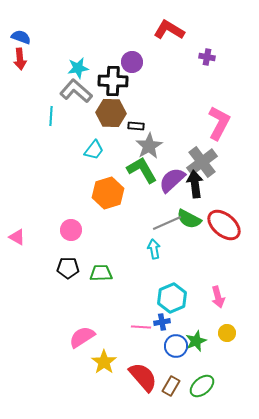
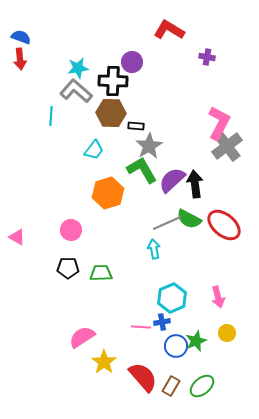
gray cross: moved 25 px right, 16 px up
